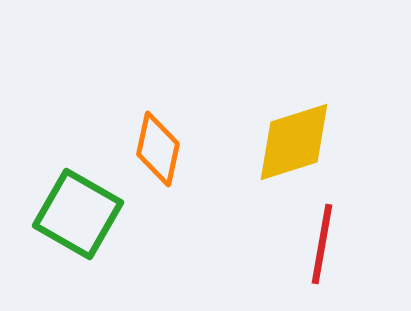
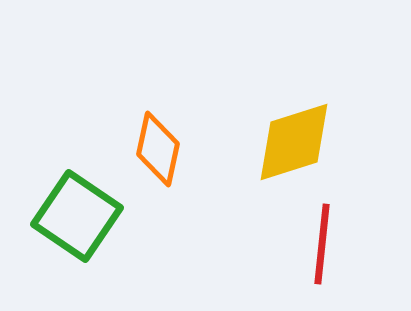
green square: moved 1 px left, 2 px down; rotated 4 degrees clockwise
red line: rotated 4 degrees counterclockwise
